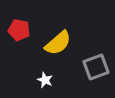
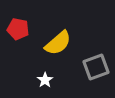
red pentagon: moved 1 px left, 1 px up
white star: rotated 14 degrees clockwise
